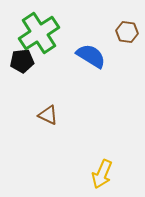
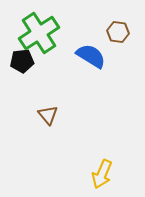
brown hexagon: moved 9 px left
brown triangle: rotated 25 degrees clockwise
